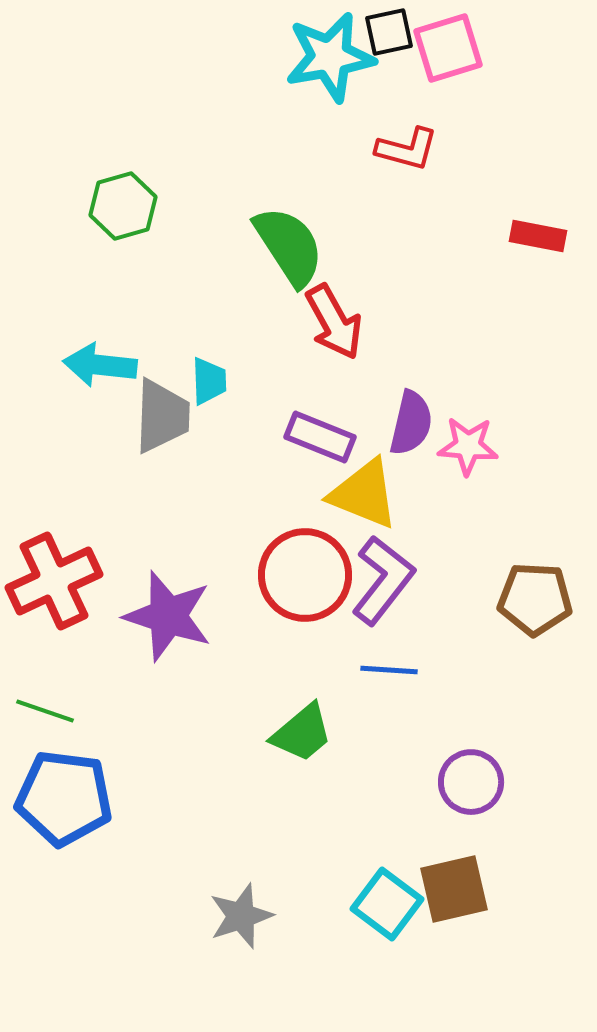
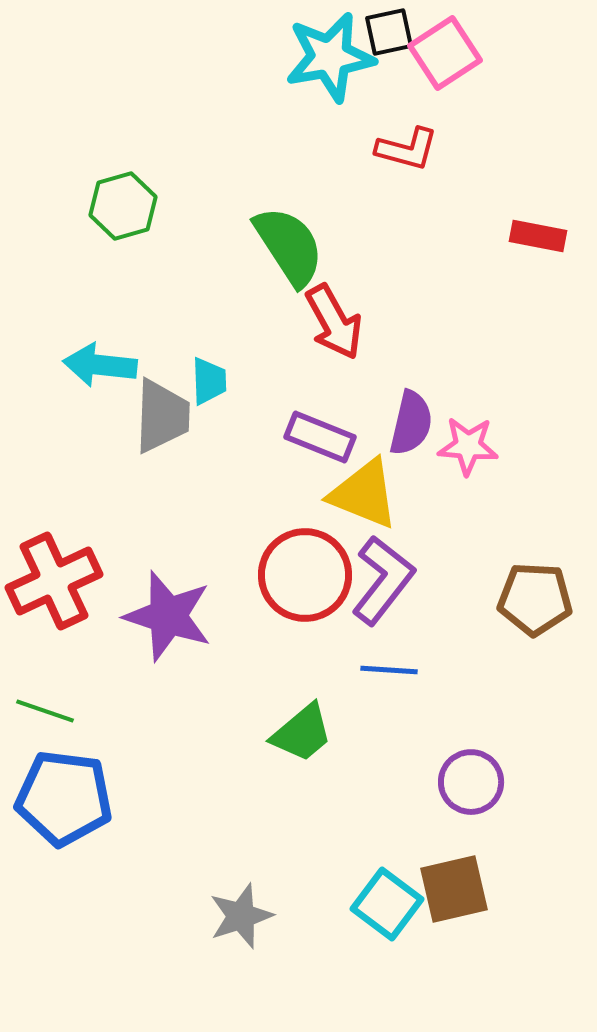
pink square: moved 3 px left, 5 px down; rotated 16 degrees counterclockwise
